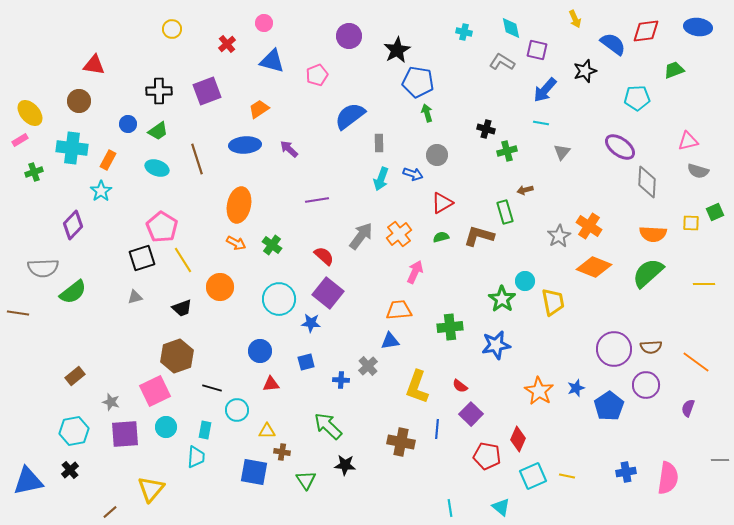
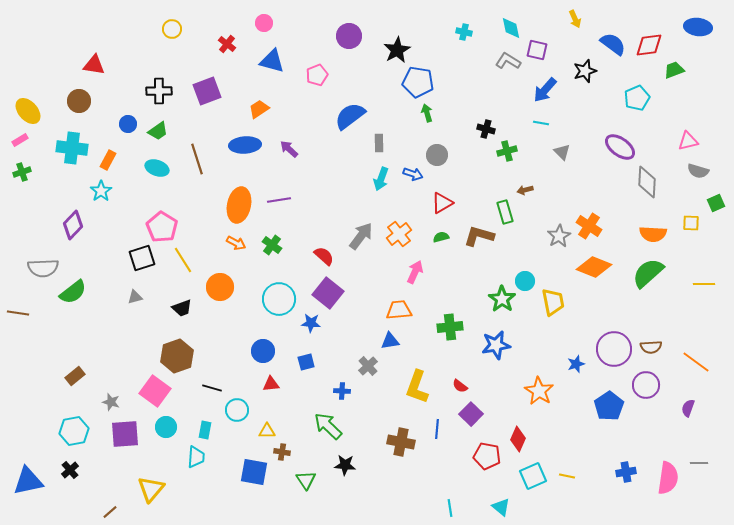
red diamond at (646, 31): moved 3 px right, 14 px down
red cross at (227, 44): rotated 12 degrees counterclockwise
gray L-shape at (502, 62): moved 6 px right, 1 px up
cyan pentagon at (637, 98): rotated 20 degrees counterclockwise
yellow ellipse at (30, 113): moved 2 px left, 2 px up
gray triangle at (562, 152): rotated 24 degrees counterclockwise
green cross at (34, 172): moved 12 px left
purple line at (317, 200): moved 38 px left
green square at (715, 212): moved 1 px right, 9 px up
blue circle at (260, 351): moved 3 px right
blue cross at (341, 380): moved 1 px right, 11 px down
blue star at (576, 388): moved 24 px up
pink square at (155, 391): rotated 28 degrees counterclockwise
gray line at (720, 460): moved 21 px left, 3 px down
